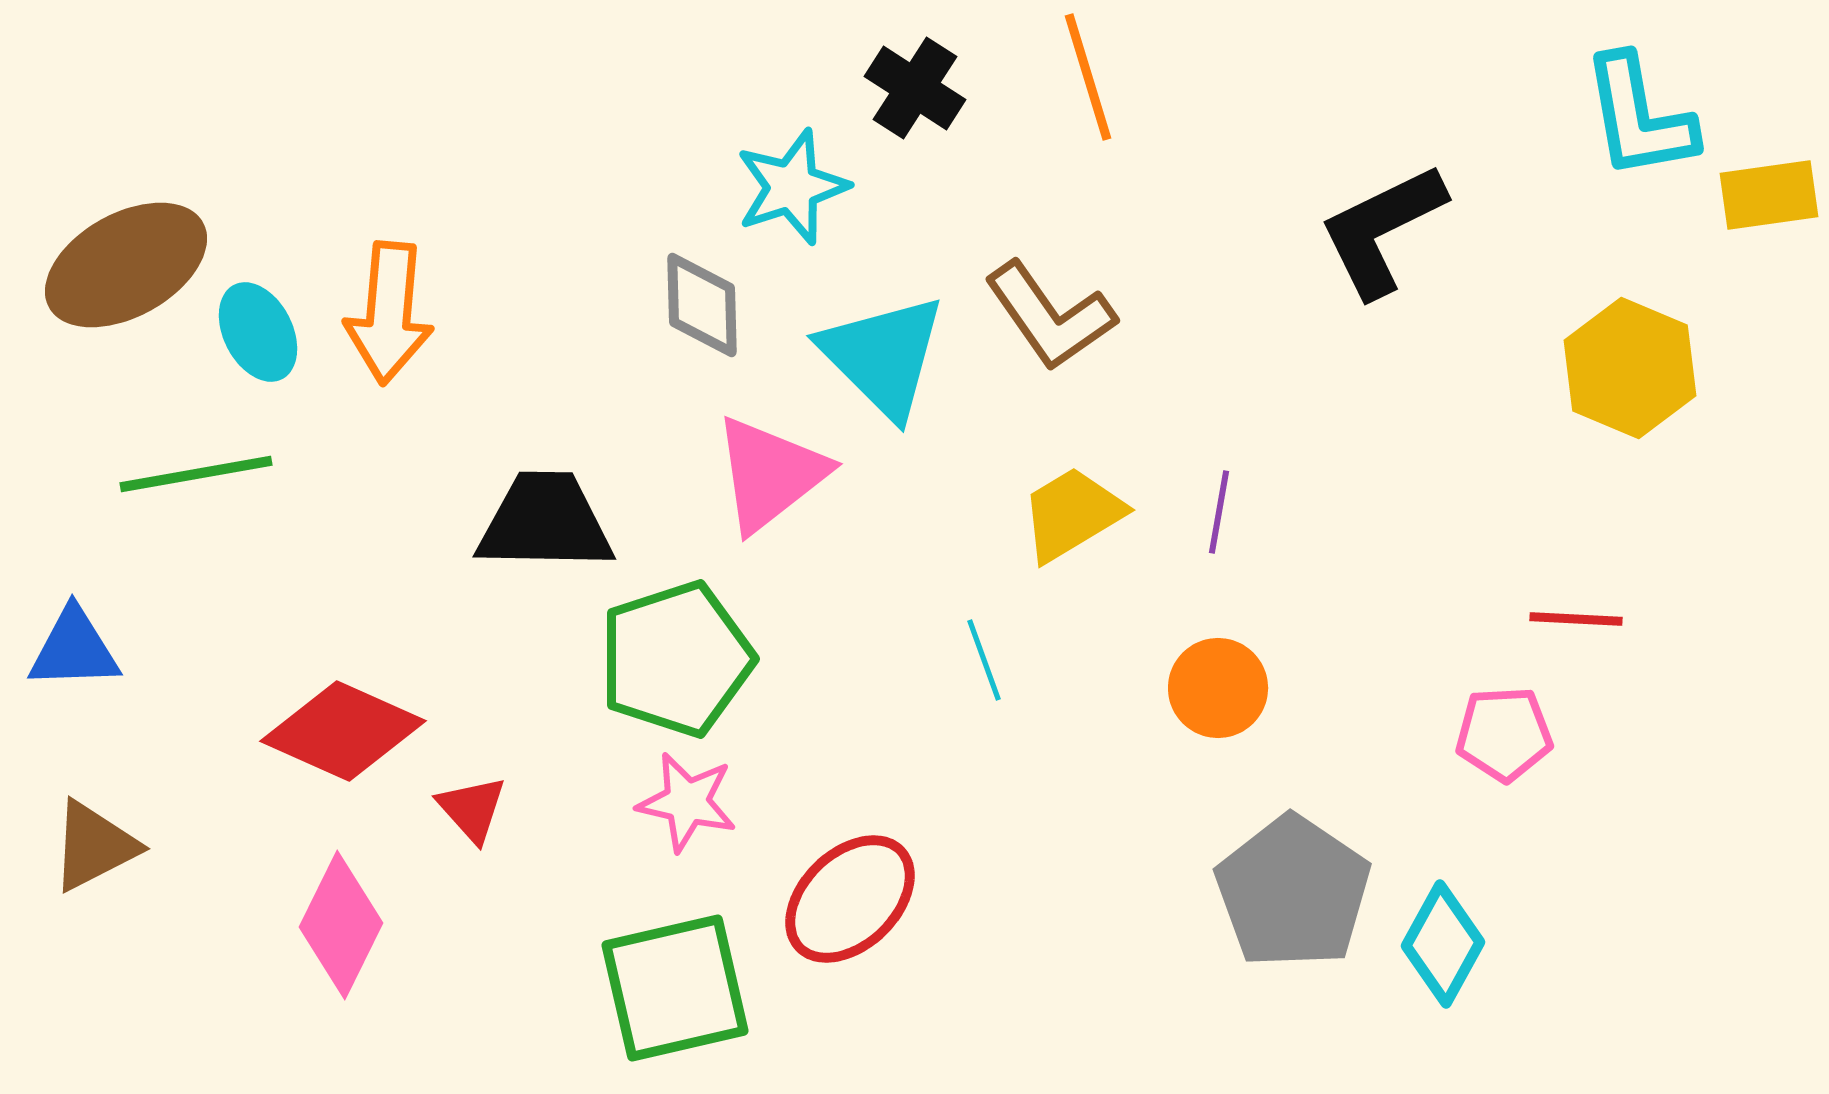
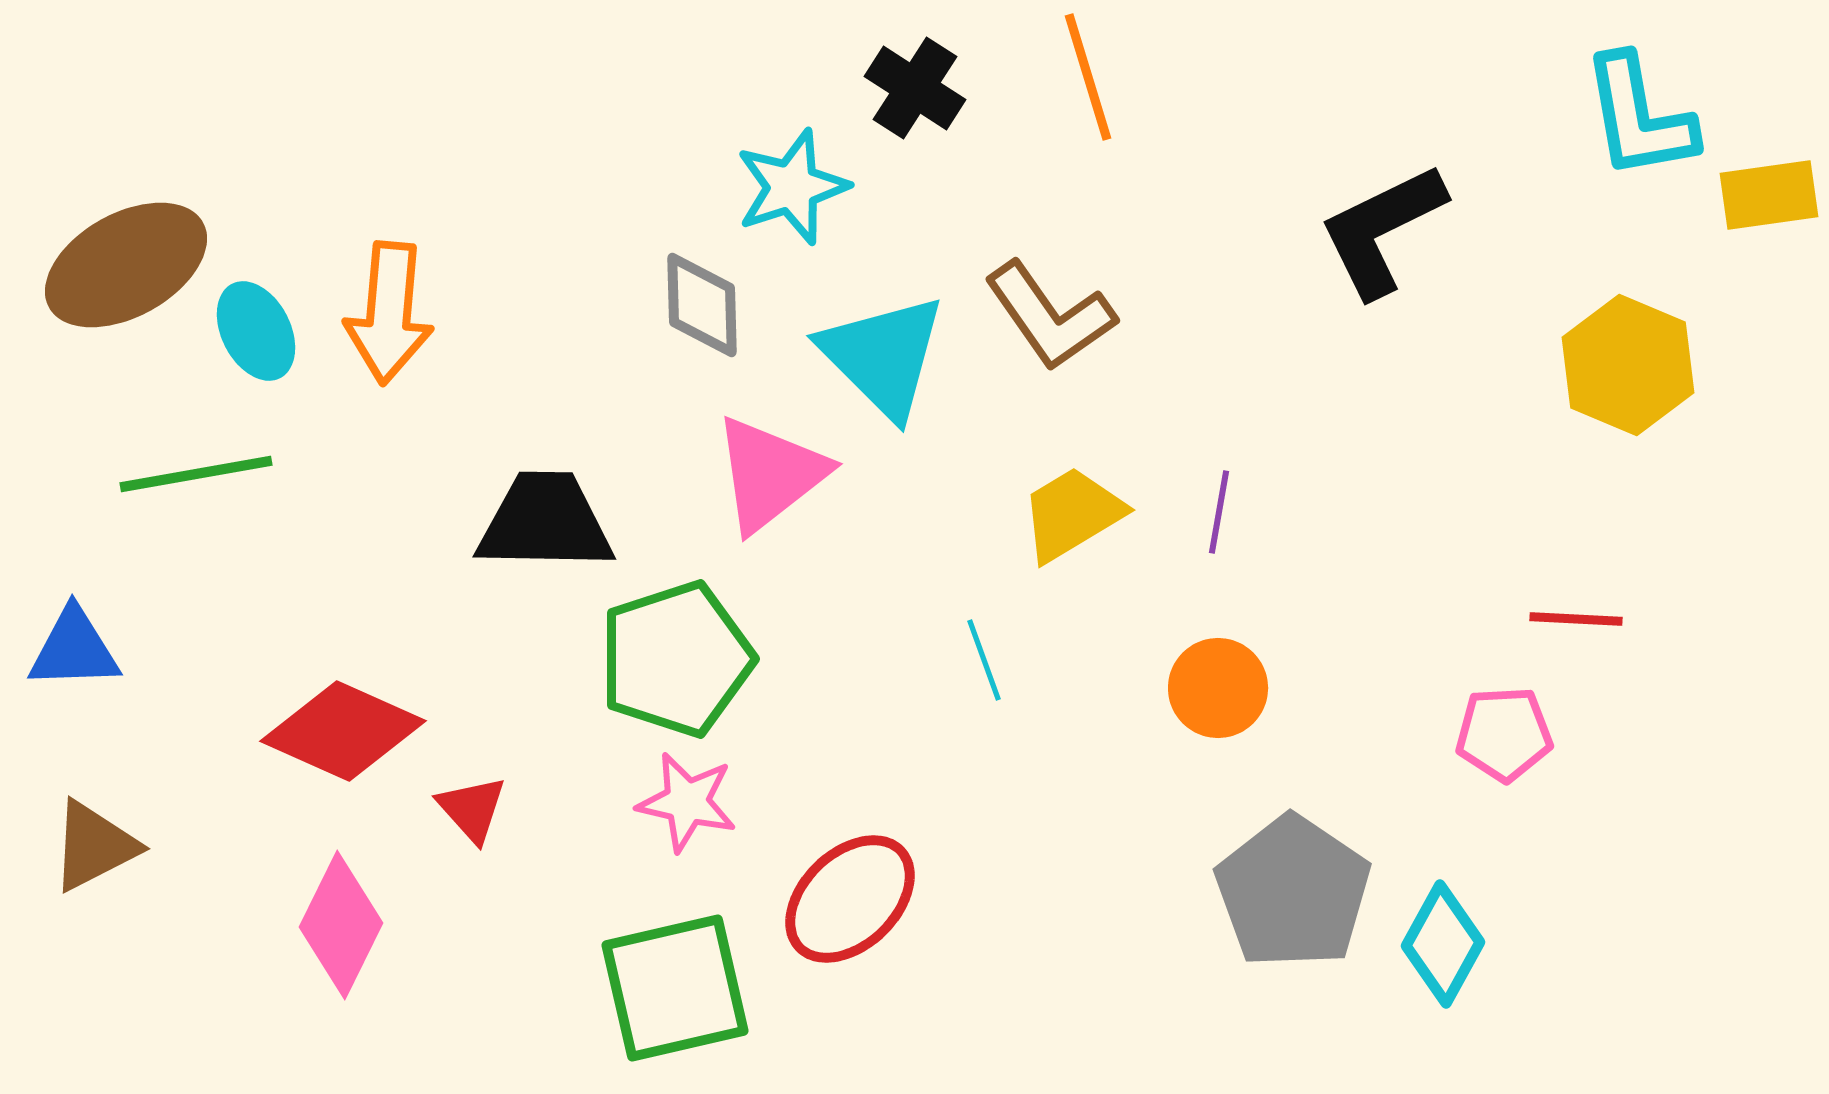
cyan ellipse: moved 2 px left, 1 px up
yellow hexagon: moved 2 px left, 3 px up
